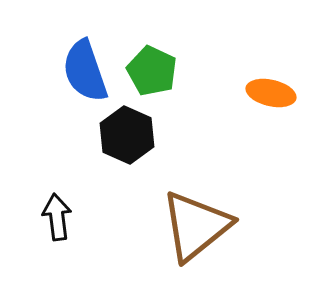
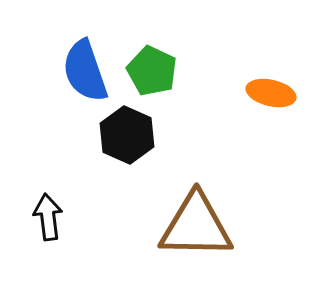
black arrow: moved 9 px left
brown triangle: rotated 40 degrees clockwise
